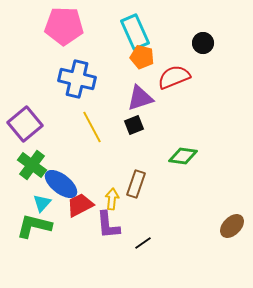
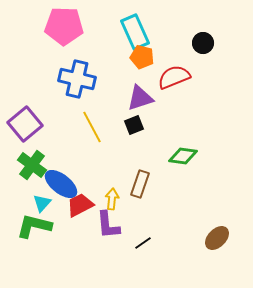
brown rectangle: moved 4 px right
brown ellipse: moved 15 px left, 12 px down
